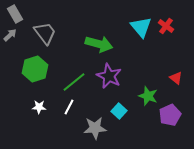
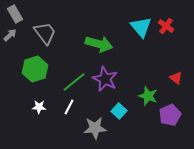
purple star: moved 4 px left, 3 px down
